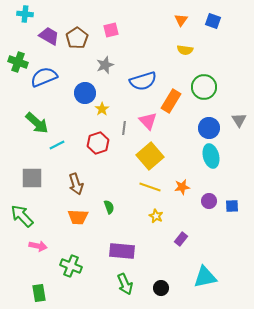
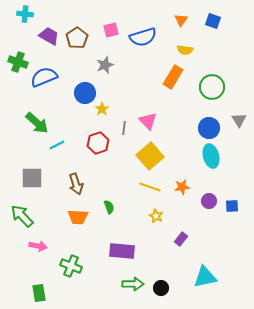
blue semicircle at (143, 81): moved 44 px up
green circle at (204, 87): moved 8 px right
orange rectangle at (171, 101): moved 2 px right, 24 px up
green arrow at (125, 284): moved 8 px right; rotated 65 degrees counterclockwise
